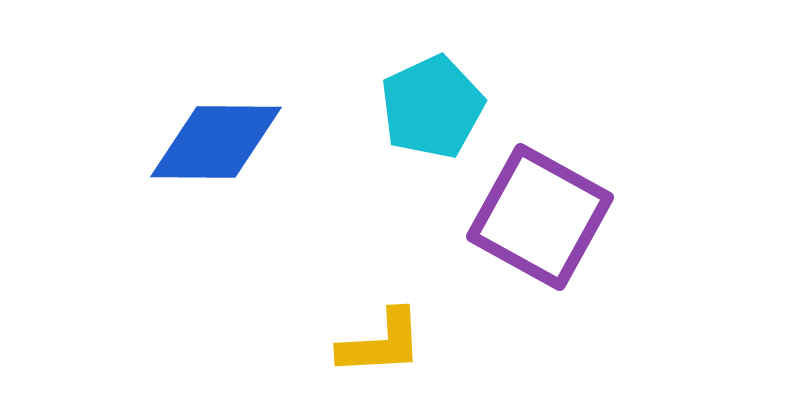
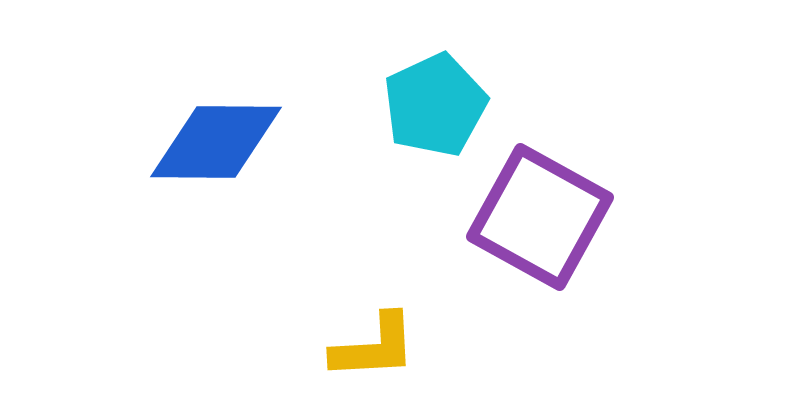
cyan pentagon: moved 3 px right, 2 px up
yellow L-shape: moved 7 px left, 4 px down
